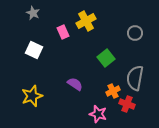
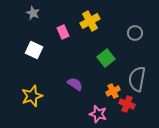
yellow cross: moved 4 px right
gray semicircle: moved 2 px right, 1 px down
